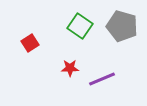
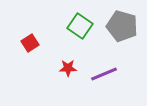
red star: moved 2 px left
purple line: moved 2 px right, 5 px up
